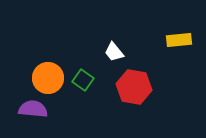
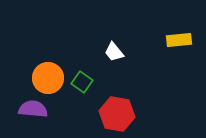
green square: moved 1 px left, 2 px down
red hexagon: moved 17 px left, 27 px down
